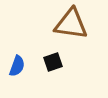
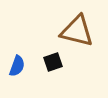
brown triangle: moved 6 px right, 7 px down; rotated 6 degrees clockwise
